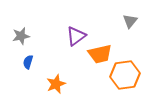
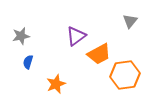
orange trapezoid: moved 1 px left; rotated 15 degrees counterclockwise
